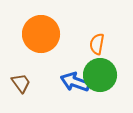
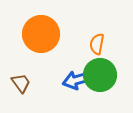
blue arrow: moved 2 px right, 2 px up; rotated 36 degrees counterclockwise
